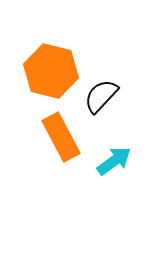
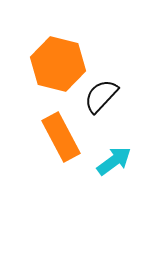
orange hexagon: moved 7 px right, 7 px up
